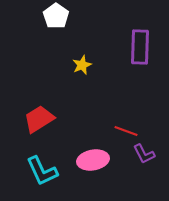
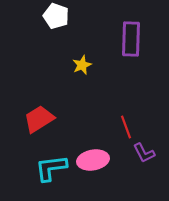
white pentagon: rotated 15 degrees counterclockwise
purple rectangle: moved 9 px left, 8 px up
red line: moved 4 px up; rotated 50 degrees clockwise
purple L-shape: moved 1 px up
cyan L-shape: moved 9 px right, 3 px up; rotated 108 degrees clockwise
